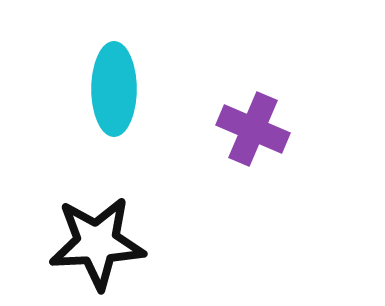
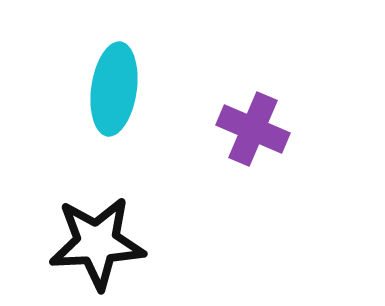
cyan ellipse: rotated 8 degrees clockwise
